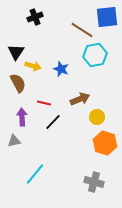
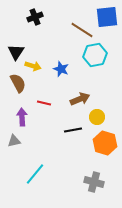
black line: moved 20 px right, 8 px down; rotated 36 degrees clockwise
